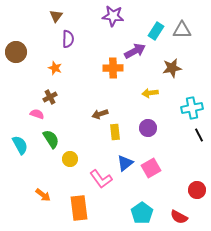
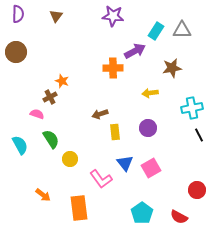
purple semicircle: moved 50 px left, 25 px up
orange star: moved 7 px right, 13 px down
blue triangle: rotated 30 degrees counterclockwise
